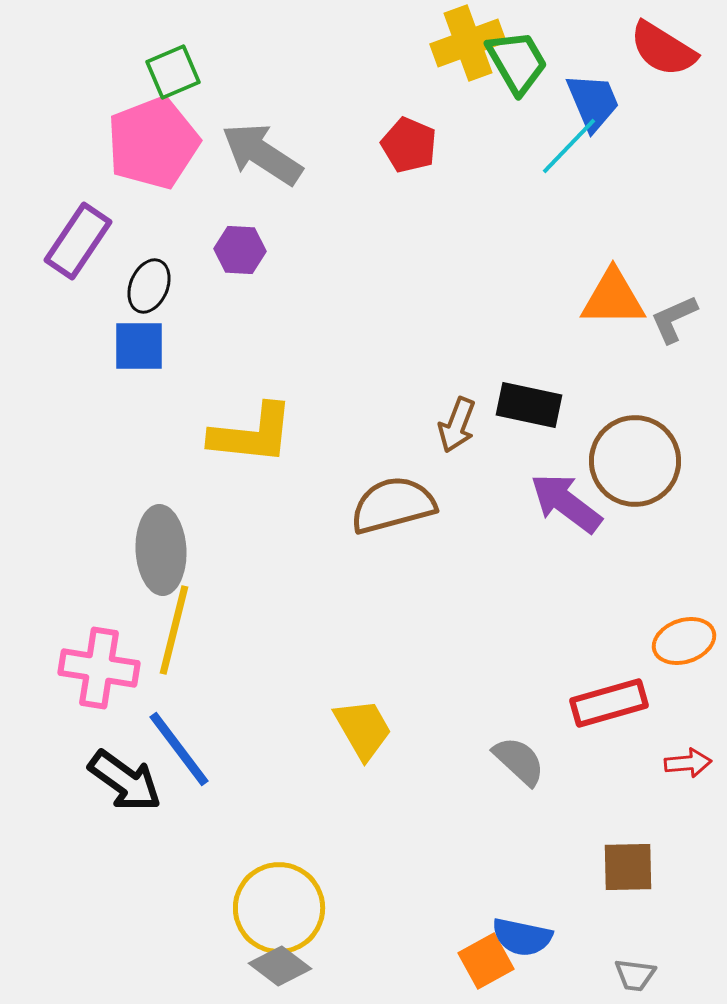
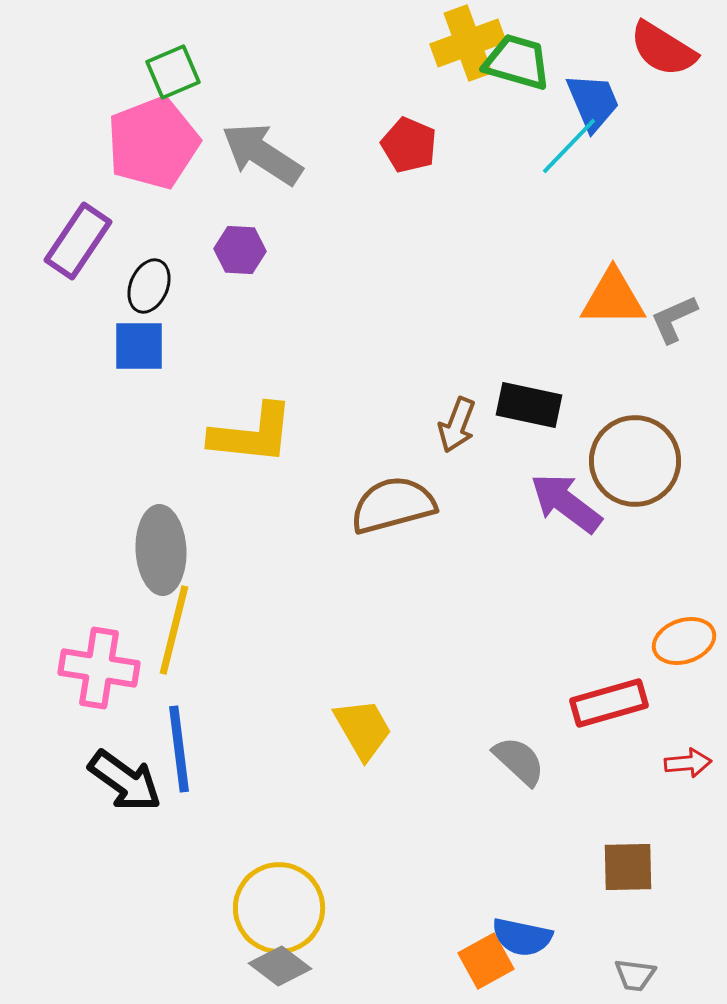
green trapezoid: rotated 44 degrees counterclockwise
blue line: rotated 30 degrees clockwise
